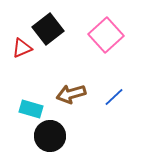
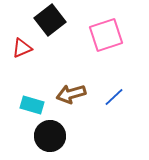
black square: moved 2 px right, 9 px up
pink square: rotated 24 degrees clockwise
cyan rectangle: moved 1 px right, 4 px up
